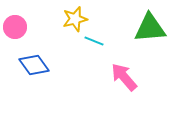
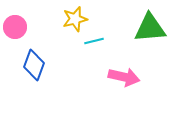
cyan line: rotated 36 degrees counterclockwise
blue diamond: rotated 56 degrees clockwise
pink arrow: rotated 144 degrees clockwise
